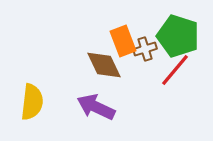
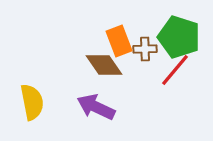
green pentagon: moved 1 px right, 1 px down
orange rectangle: moved 4 px left
brown cross: rotated 15 degrees clockwise
brown diamond: rotated 9 degrees counterclockwise
yellow semicircle: rotated 18 degrees counterclockwise
